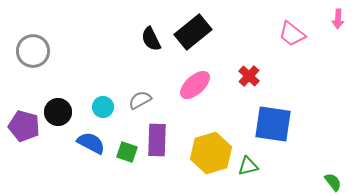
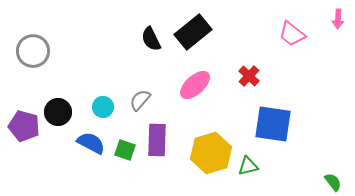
gray semicircle: rotated 20 degrees counterclockwise
green square: moved 2 px left, 2 px up
